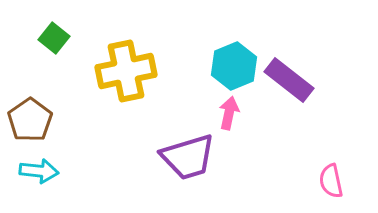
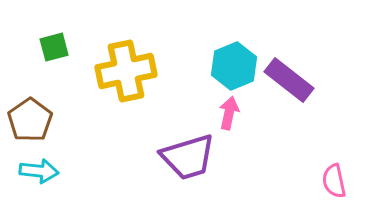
green square: moved 9 px down; rotated 36 degrees clockwise
pink semicircle: moved 3 px right
